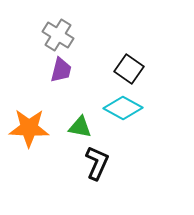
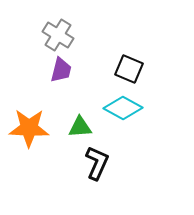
black square: rotated 12 degrees counterclockwise
green triangle: rotated 15 degrees counterclockwise
